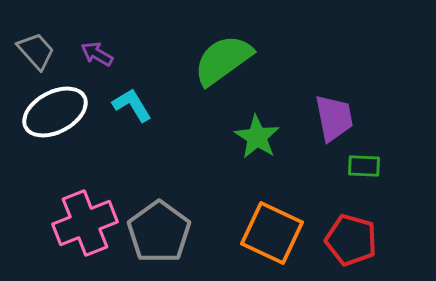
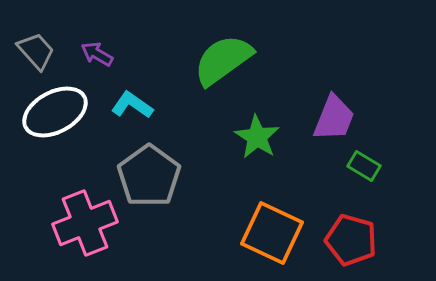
cyan L-shape: rotated 24 degrees counterclockwise
purple trapezoid: rotated 33 degrees clockwise
green rectangle: rotated 28 degrees clockwise
gray pentagon: moved 10 px left, 56 px up
